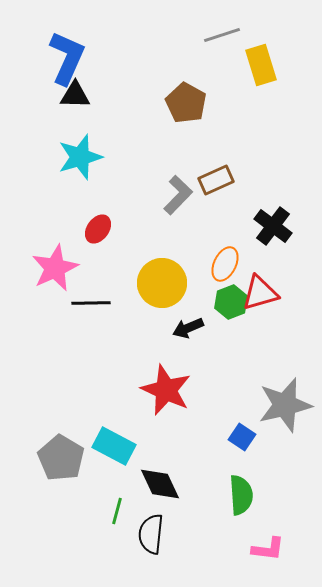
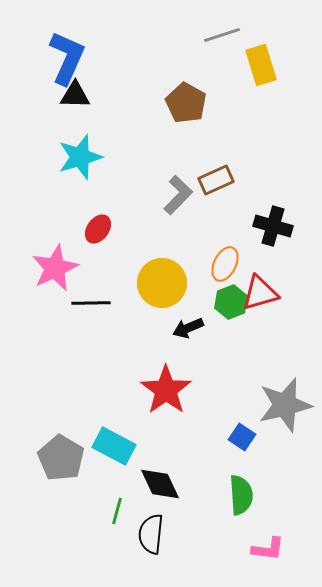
black cross: rotated 21 degrees counterclockwise
red star: rotated 12 degrees clockwise
